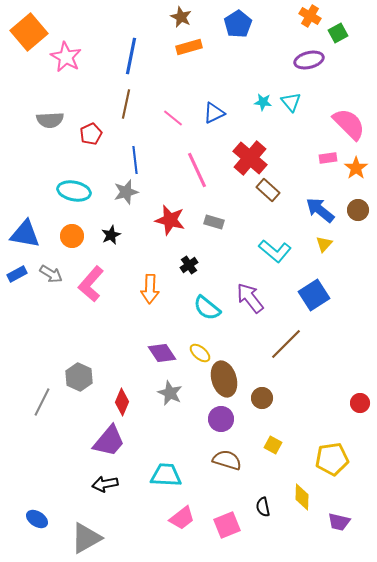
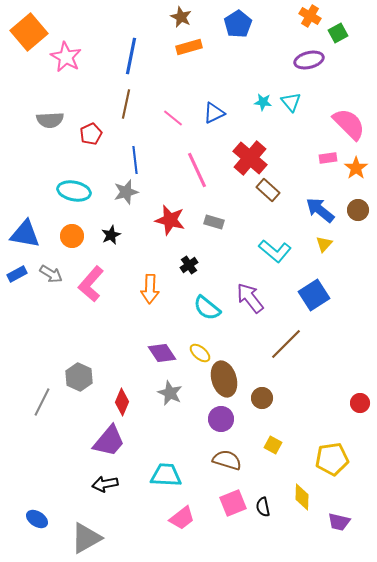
pink square at (227, 525): moved 6 px right, 22 px up
